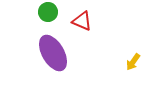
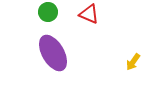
red triangle: moved 7 px right, 7 px up
